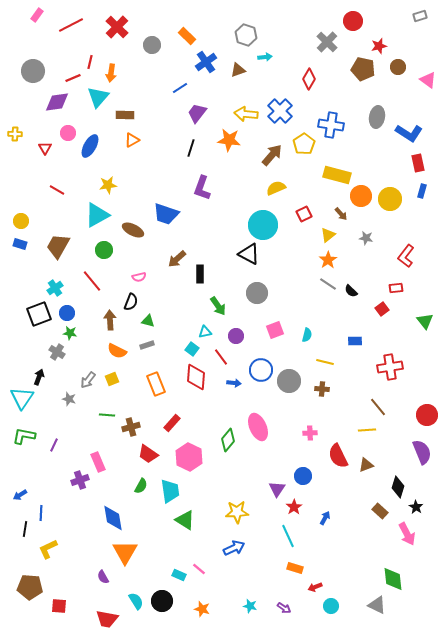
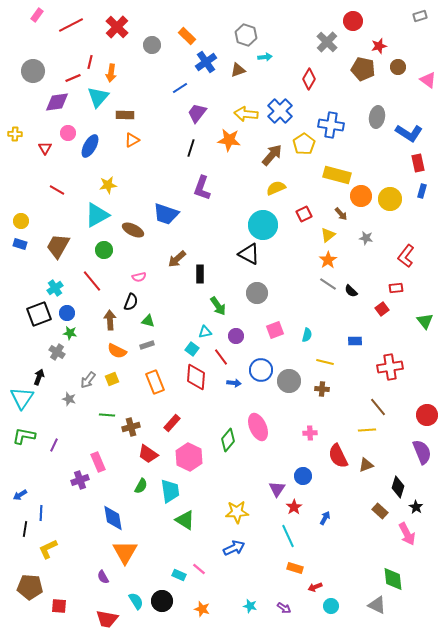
orange rectangle at (156, 384): moved 1 px left, 2 px up
